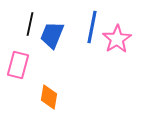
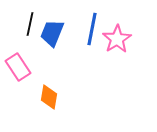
blue line: moved 2 px down
blue trapezoid: moved 2 px up
pink rectangle: moved 2 px down; rotated 48 degrees counterclockwise
